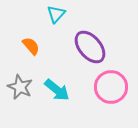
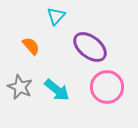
cyan triangle: moved 2 px down
purple ellipse: rotated 12 degrees counterclockwise
pink circle: moved 4 px left
